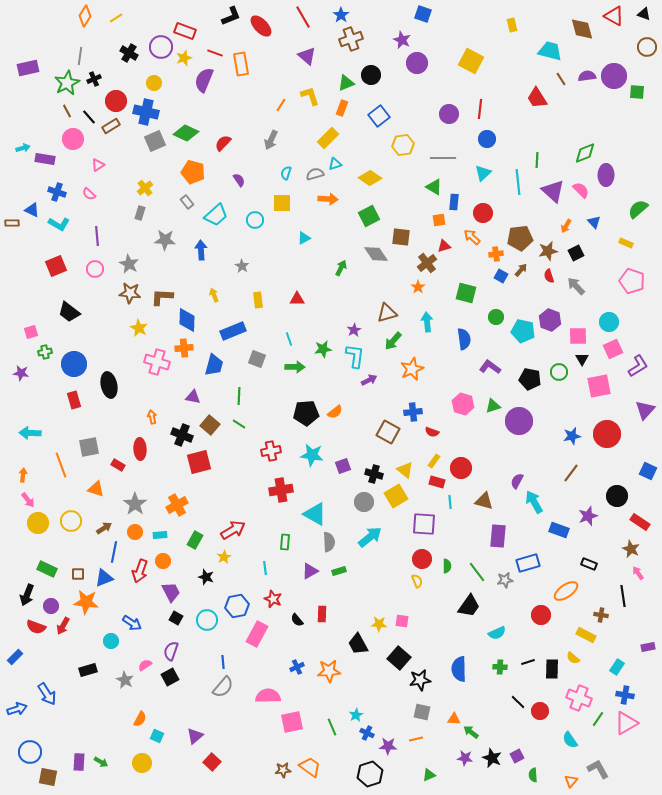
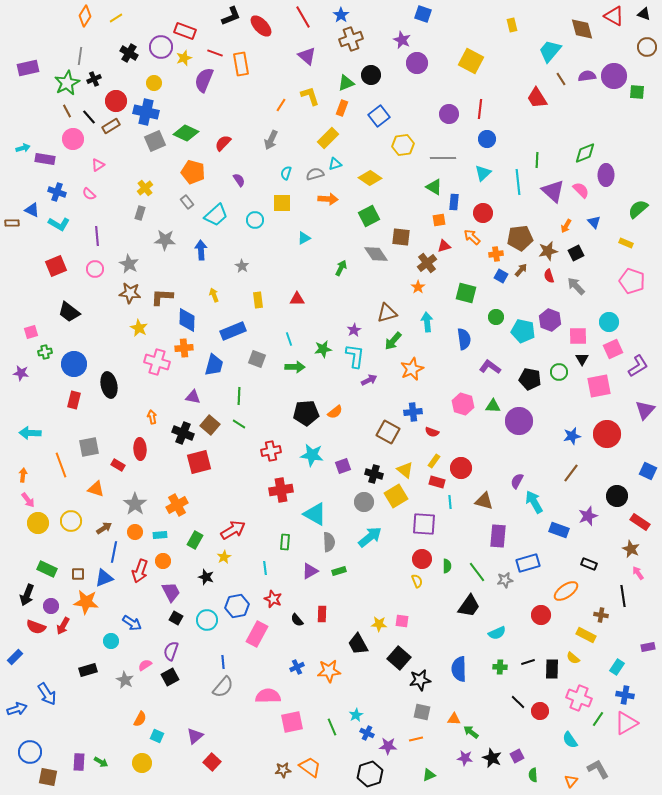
cyan trapezoid at (550, 51): rotated 65 degrees counterclockwise
red rectangle at (74, 400): rotated 30 degrees clockwise
green triangle at (493, 406): rotated 21 degrees clockwise
black cross at (182, 435): moved 1 px right, 2 px up
